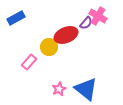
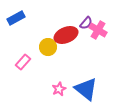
pink cross: moved 14 px down
yellow circle: moved 1 px left
pink rectangle: moved 6 px left
